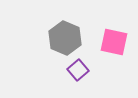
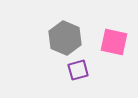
purple square: rotated 25 degrees clockwise
